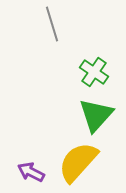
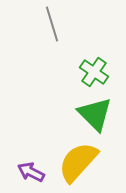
green triangle: moved 1 px left, 1 px up; rotated 27 degrees counterclockwise
